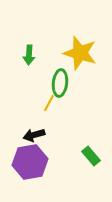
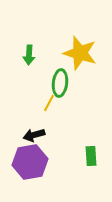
green rectangle: rotated 36 degrees clockwise
